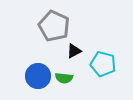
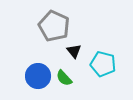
black triangle: rotated 42 degrees counterclockwise
green semicircle: rotated 42 degrees clockwise
